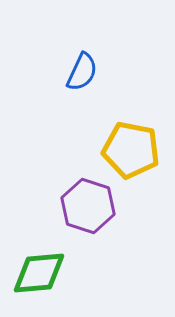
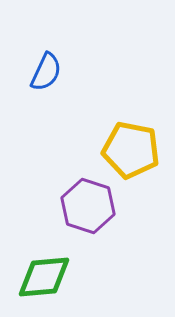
blue semicircle: moved 36 px left
green diamond: moved 5 px right, 4 px down
